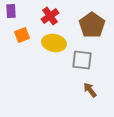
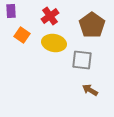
orange square: rotated 35 degrees counterclockwise
brown arrow: rotated 21 degrees counterclockwise
